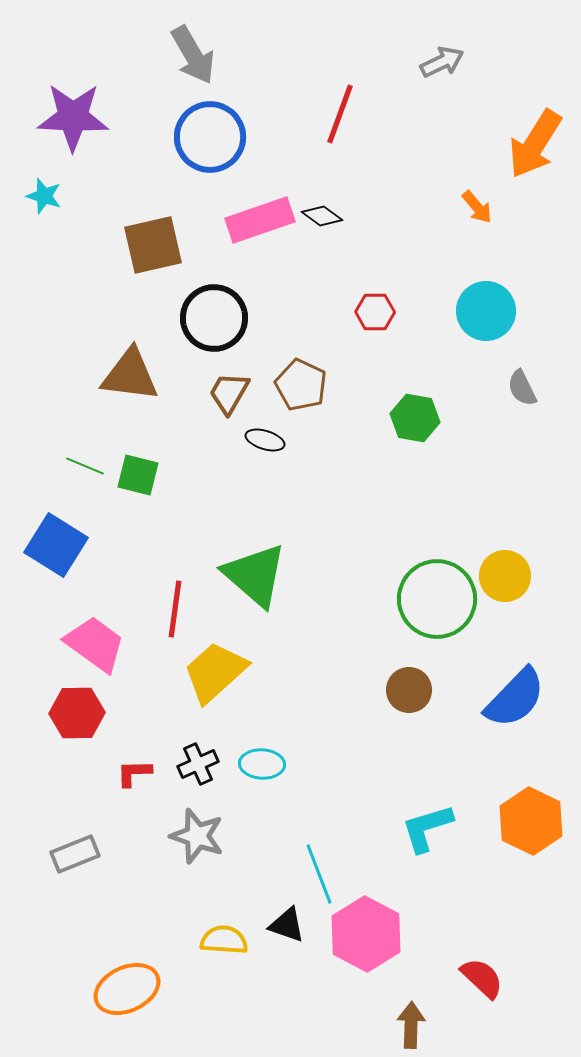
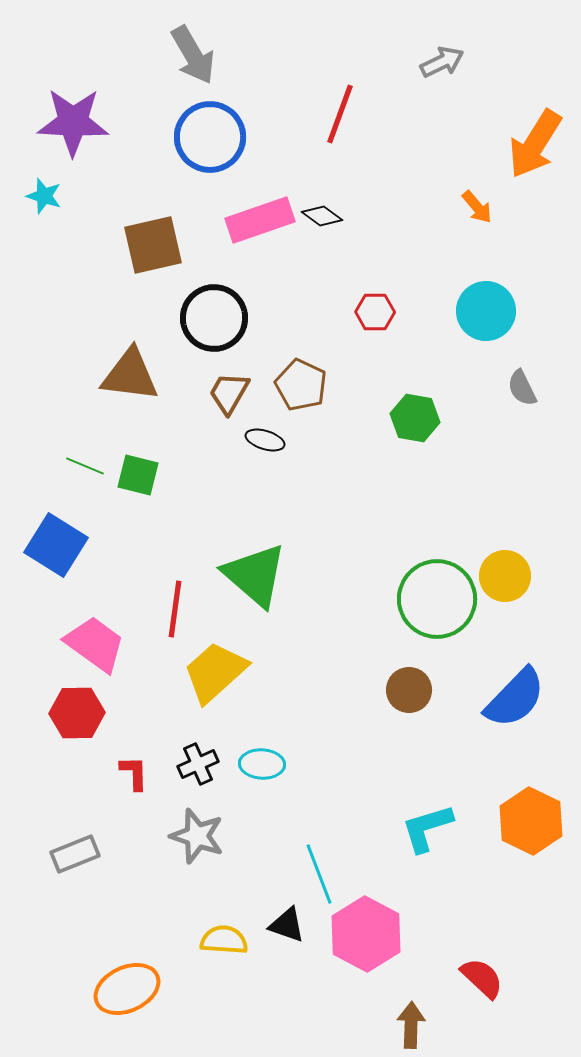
purple star at (73, 117): moved 5 px down
red L-shape at (134, 773): rotated 90 degrees clockwise
